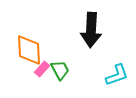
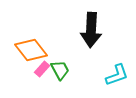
orange diamond: moved 2 px right; rotated 36 degrees counterclockwise
